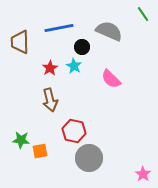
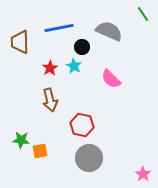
red hexagon: moved 8 px right, 6 px up
